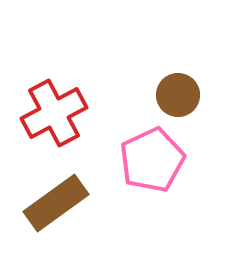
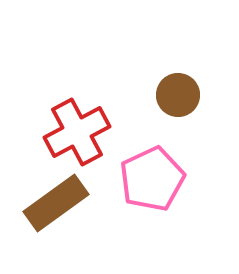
red cross: moved 23 px right, 19 px down
pink pentagon: moved 19 px down
